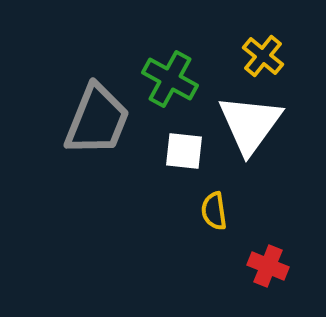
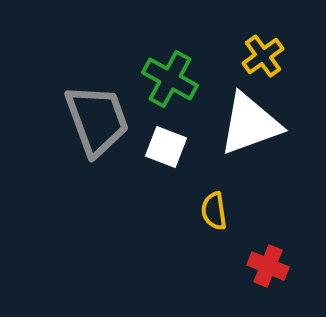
yellow cross: rotated 15 degrees clockwise
gray trapezoid: rotated 42 degrees counterclockwise
white triangle: rotated 34 degrees clockwise
white square: moved 18 px left, 4 px up; rotated 15 degrees clockwise
